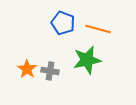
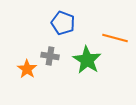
orange line: moved 17 px right, 9 px down
green star: rotated 28 degrees counterclockwise
gray cross: moved 15 px up
